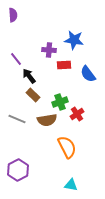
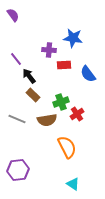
purple semicircle: rotated 32 degrees counterclockwise
blue star: moved 1 px left, 2 px up
green cross: moved 1 px right
purple hexagon: rotated 20 degrees clockwise
cyan triangle: moved 2 px right, 1 px up; rotated 24 degrees clockwise
